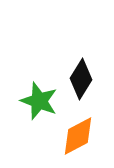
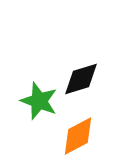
black diamond: rotated 42 degrees clockwise
